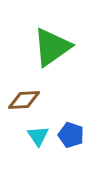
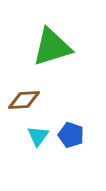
green triangle: rotated 18 degrees clockwise
cyan triangle: rotated 10 degrees clockwise
